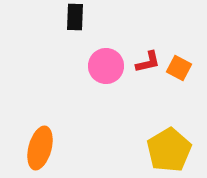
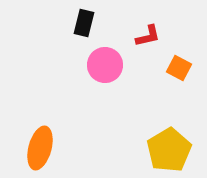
black rectangle: moved 9 px right, 6 px down; rotated 12 degrees clockwise
red L-shape: moved 26 px up
pink circle: moved 1 px left, 1 px up
